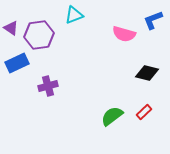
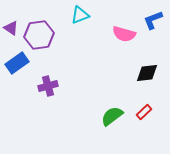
cyan triangle: moved 6 px right
blue rectangle: rotated 10 degrees counterclockwise
black diamond: rotated 20 degrees counterclockwise
